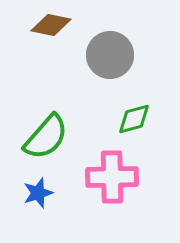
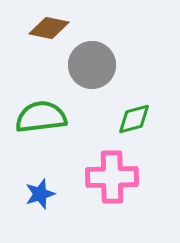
brown diamond: moved 2 px left, 3 px down
gray circle: moved 18 px left, 10 px down
green semicircle: moved 5 px left, 20 px up; rotated 138 degrees counterclockwise
blue star: moved 2 px right, 1 px down
